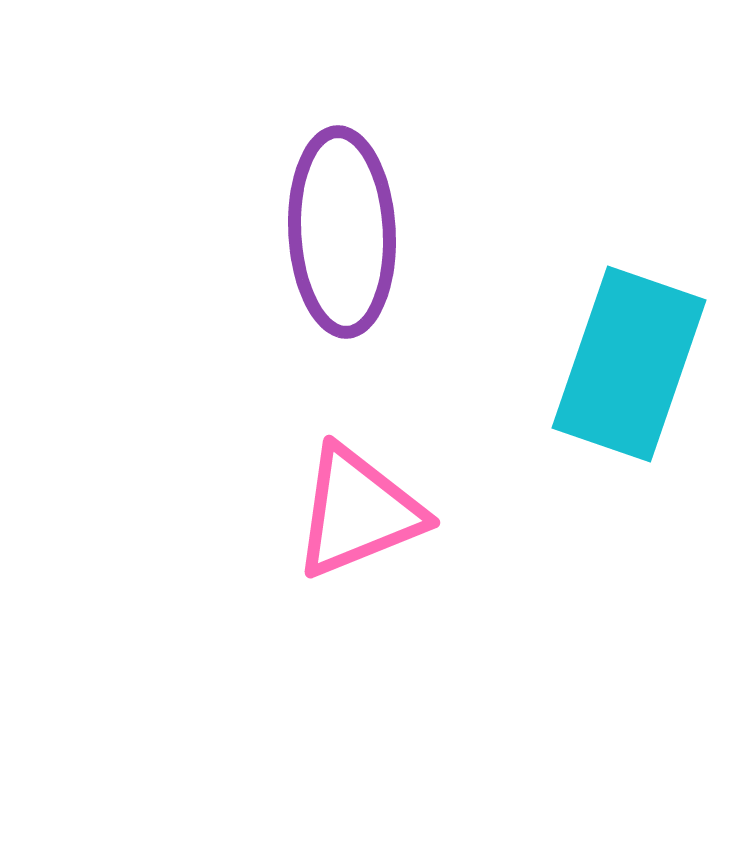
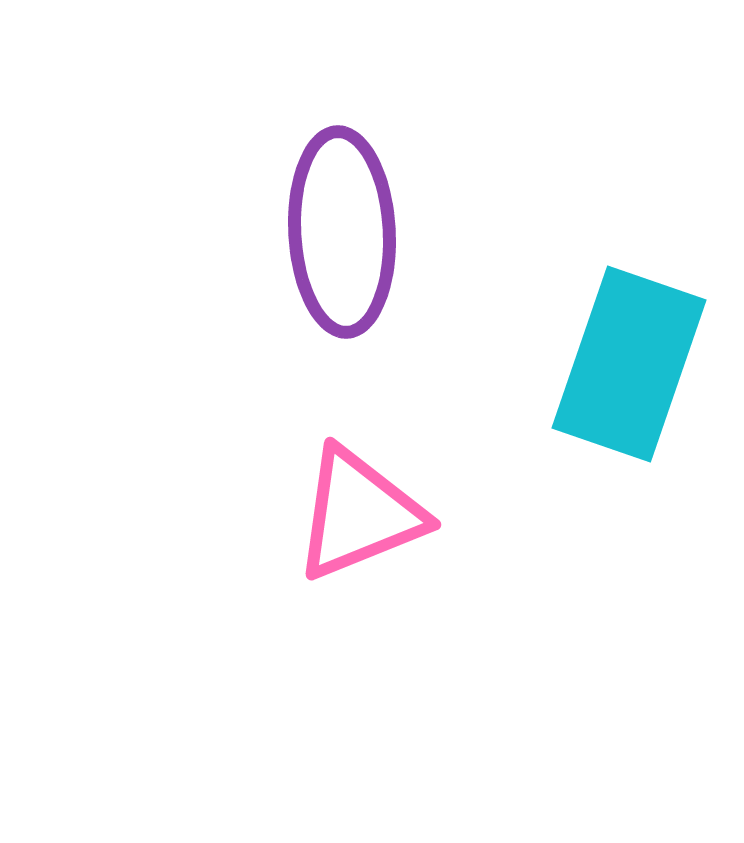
pink triangle: moved 1 px right, 2 px down
